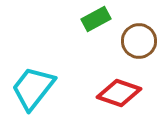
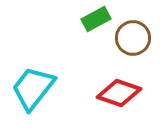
brown circle: moved 6 px left, 3 px up
